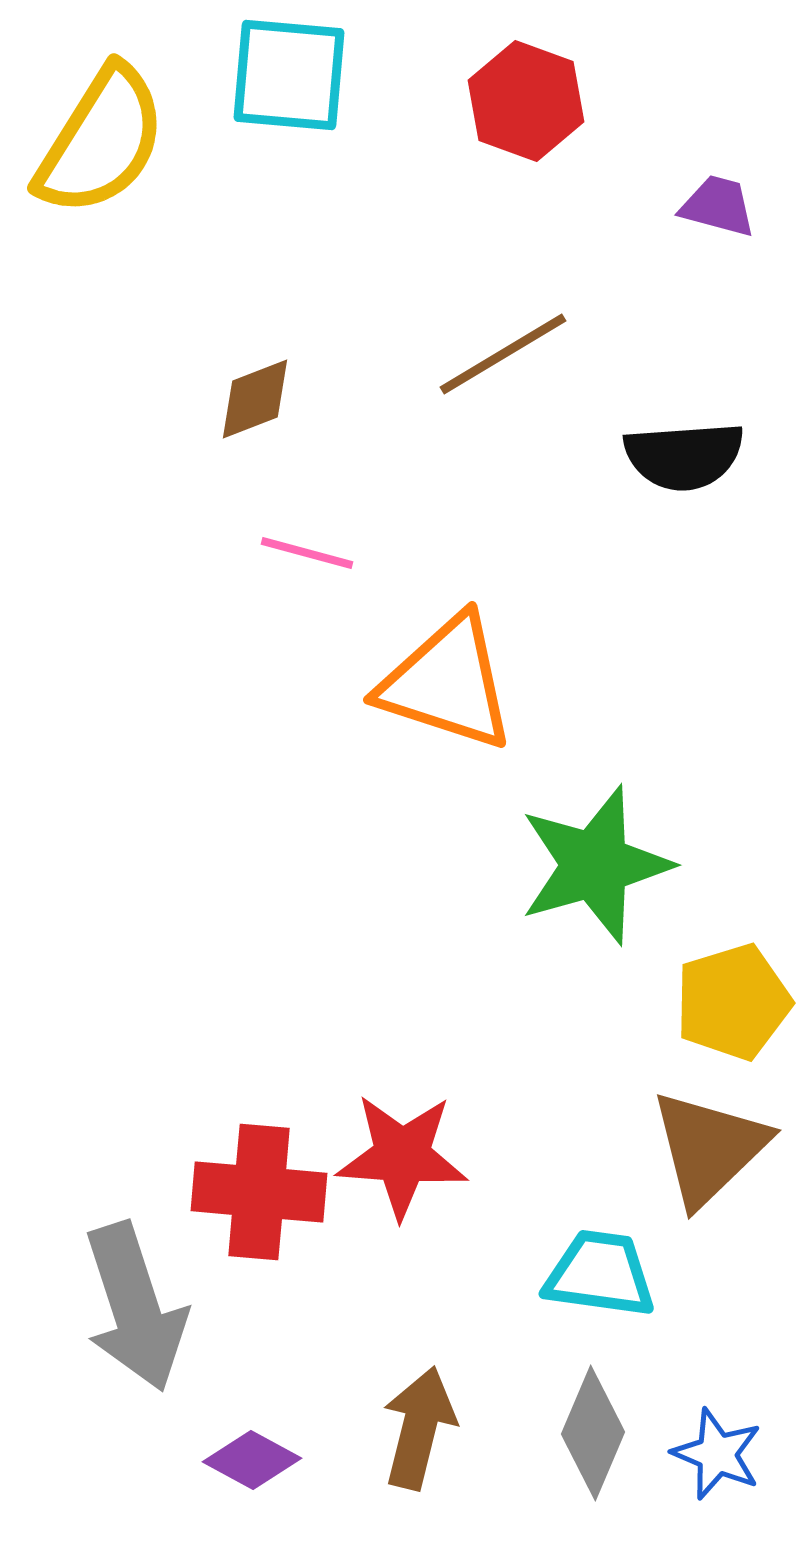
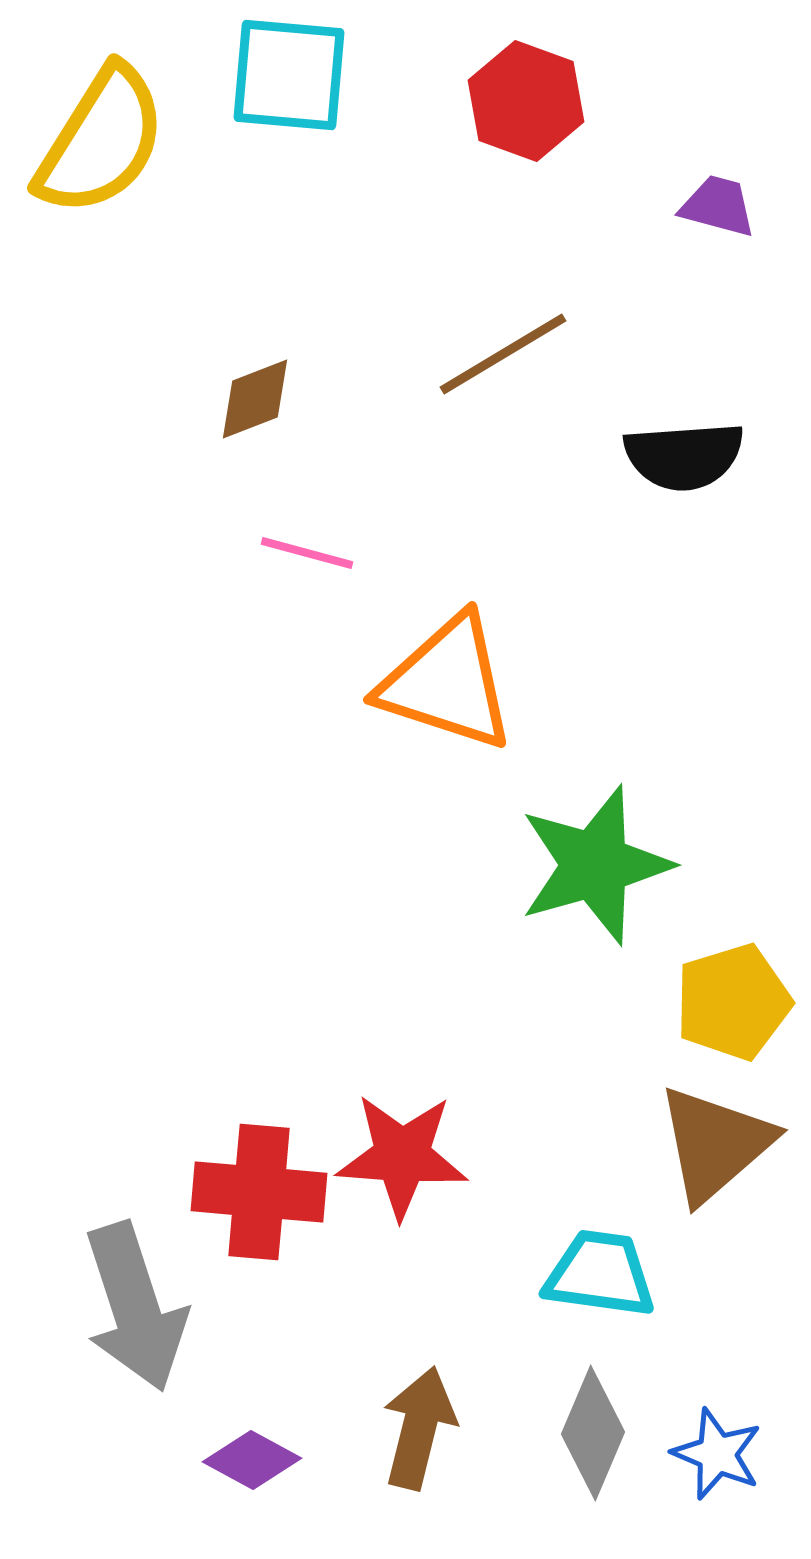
brown triangle: moved 6 px right, 4 px up; rotated 3 degrees clockwise
